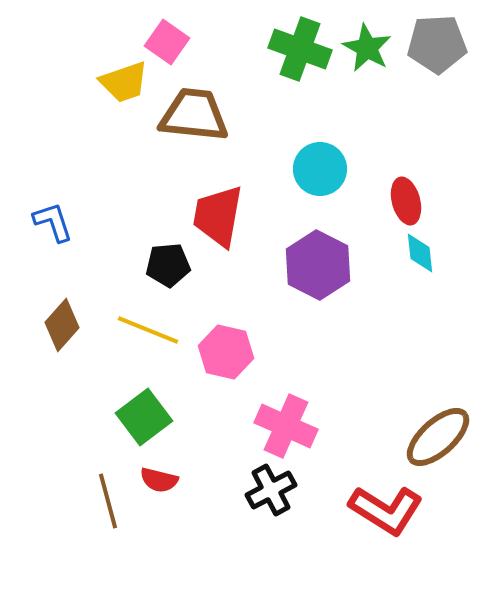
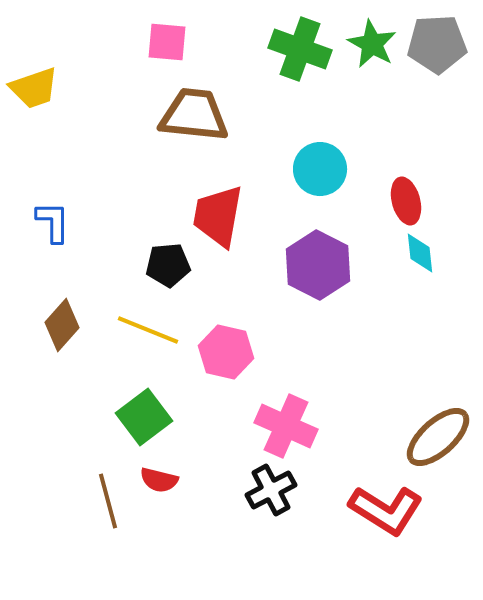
pink square: rotated 30 degrees counterclockwise
green star: moved 5 px right, 4 px up
yellow trapezoid: moved 90 px left, 6 px down
blue L-shape: rotated 18 degrees clockwise
